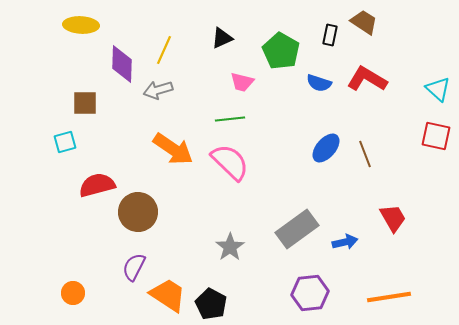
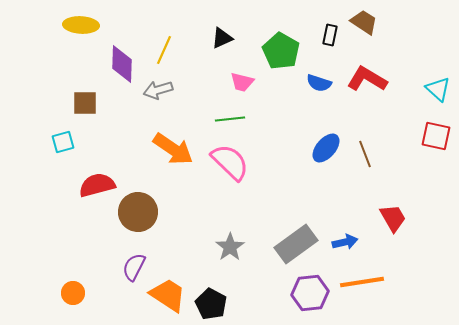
cyan square: moved 2 px left
gray rectangle: moved 1 px left, 15 px down
orange line: moved 27 px left, 15 px up
